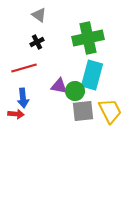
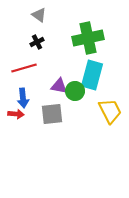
gray square: moved 31 px left, 3 px down
